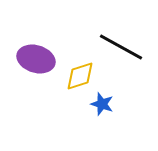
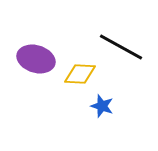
yellow diamond: moved 2 px up; rotated 20 degrees clockwise
blue star: moved 2 px down
